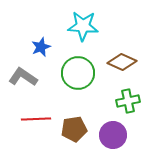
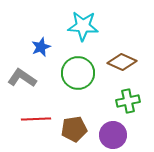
gray L-shape: moved 1 px left, 1 px down
